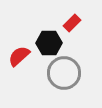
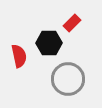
red semicircle: rotated 120 degrees clockwise
gray circle: moved 4 px right, 6 px down
